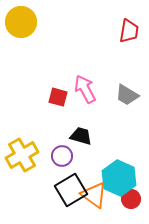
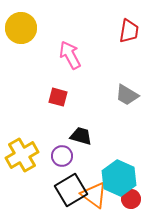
yellow circle: moved 6 px down
pink arrow: moved 15 px left, 34 px up
